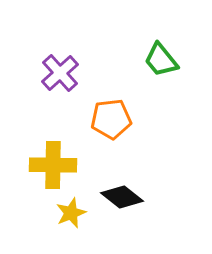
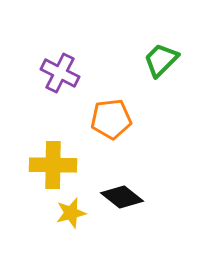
green trapezoid: rotated 84 degrees clockwise
purple cross: rotated 21 degrees counterclockwise
yellow star: rotated 8 degrees clockwise
